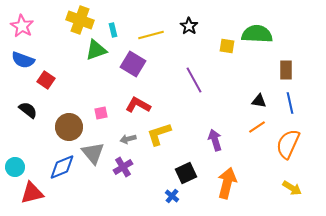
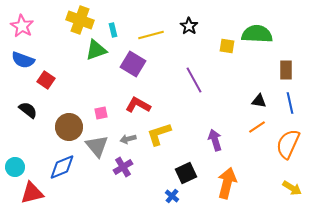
gray triangle: moved 4 px right, 7 px up
